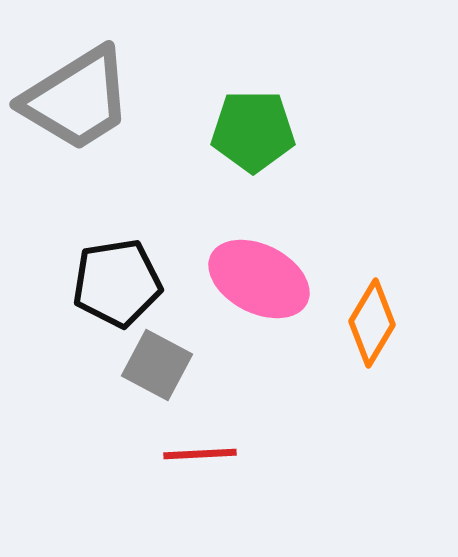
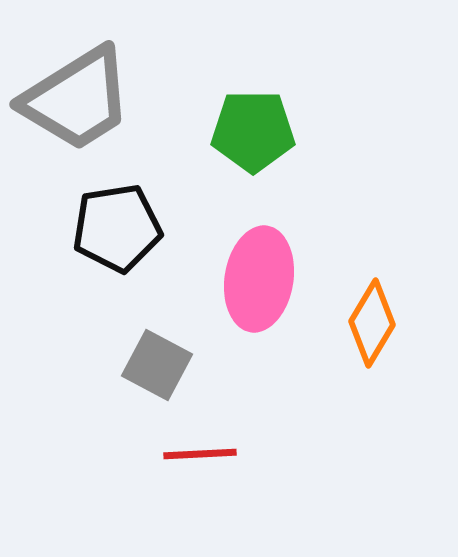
pink ellipse: rotated 72 degrees clockwise
black pentagon: moved 55 px up
